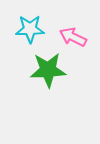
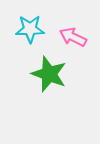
green star: moved 1 px right, 4 px down; rotated 24 degrees clockwise
